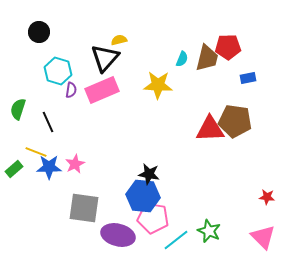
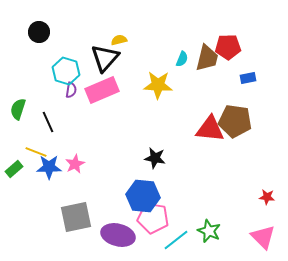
cyan hexagon: moved 8 px right
red triangle: rotated 8 degrees clockwise
black star: moved 6 px right, 16 px up
gray square: moved 8 px left, 9 px down; rotated 20 degrees counterclockwise
